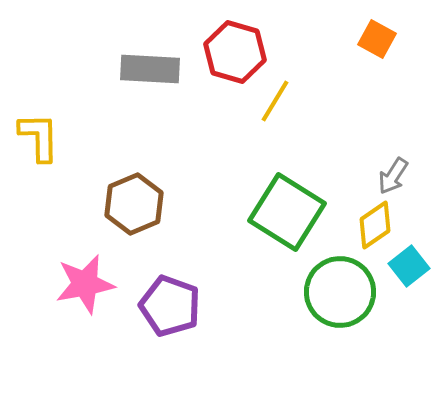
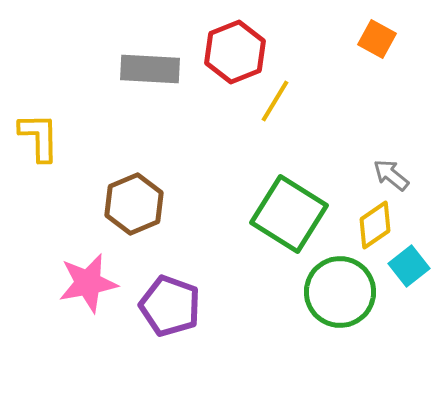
red hexagon: rotated 22 degrees clockwise
gray arrow: moved 2 px left, 1 px up; rotated 96 degrees clockwise
green square: moved 2 px right, 2 px down
pink star: moved 3 px right, 1 px up
